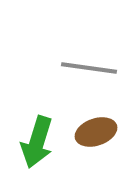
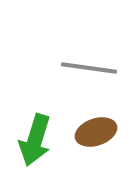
green arrow: moved 2 px left, 2 px up
